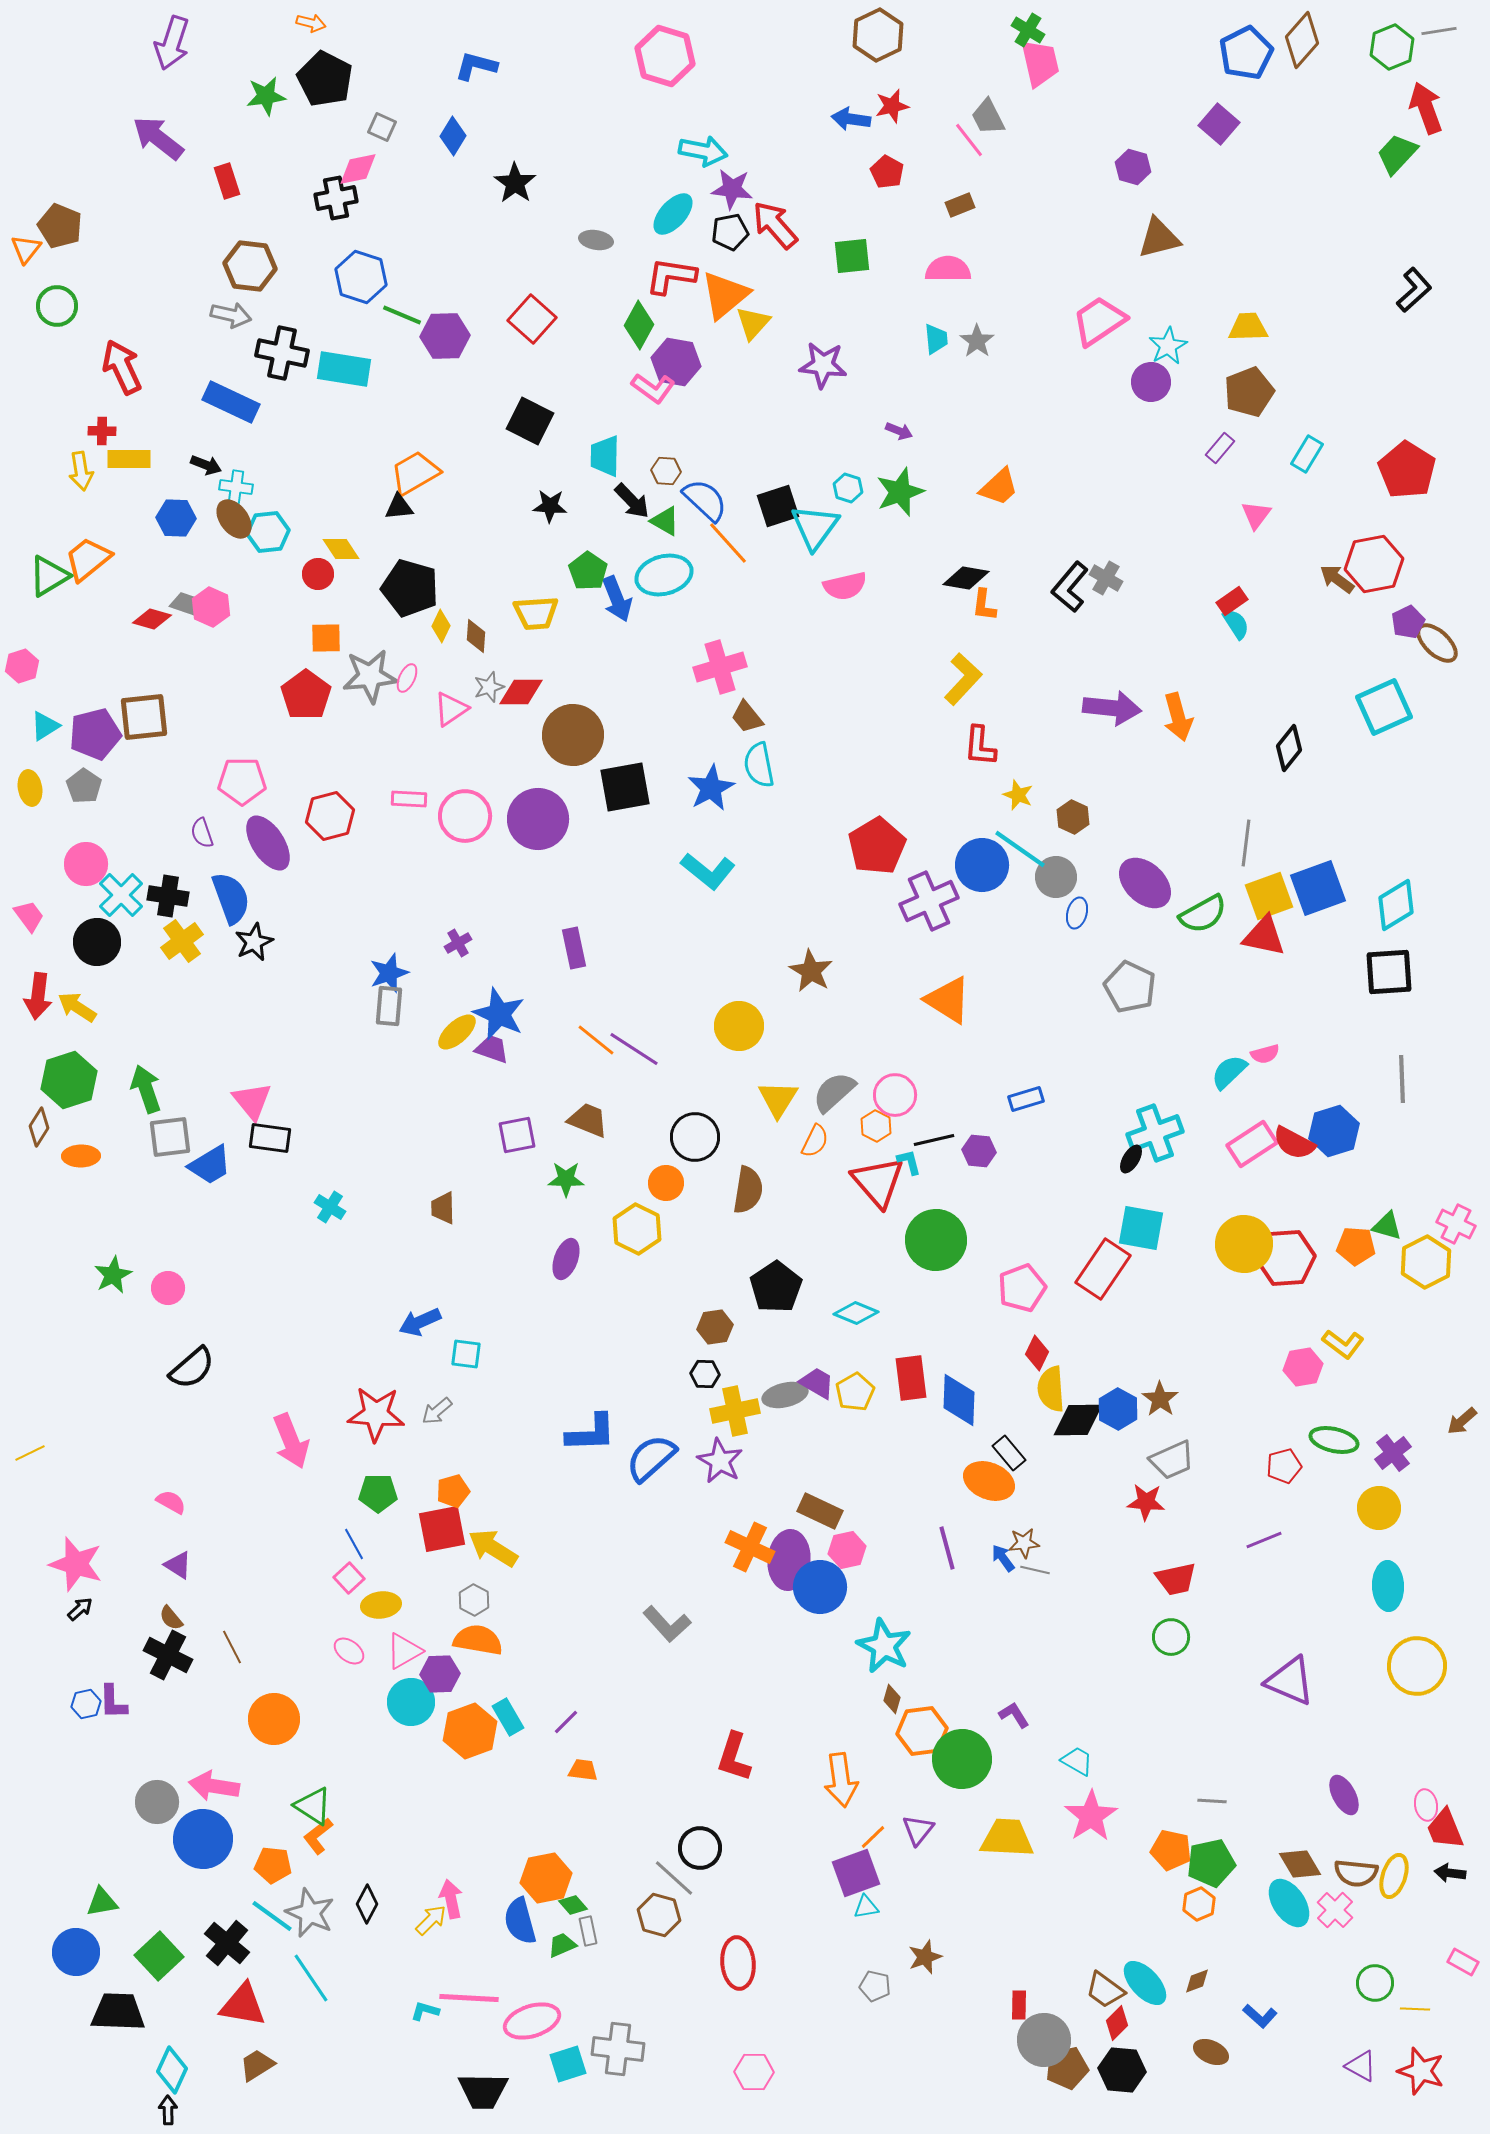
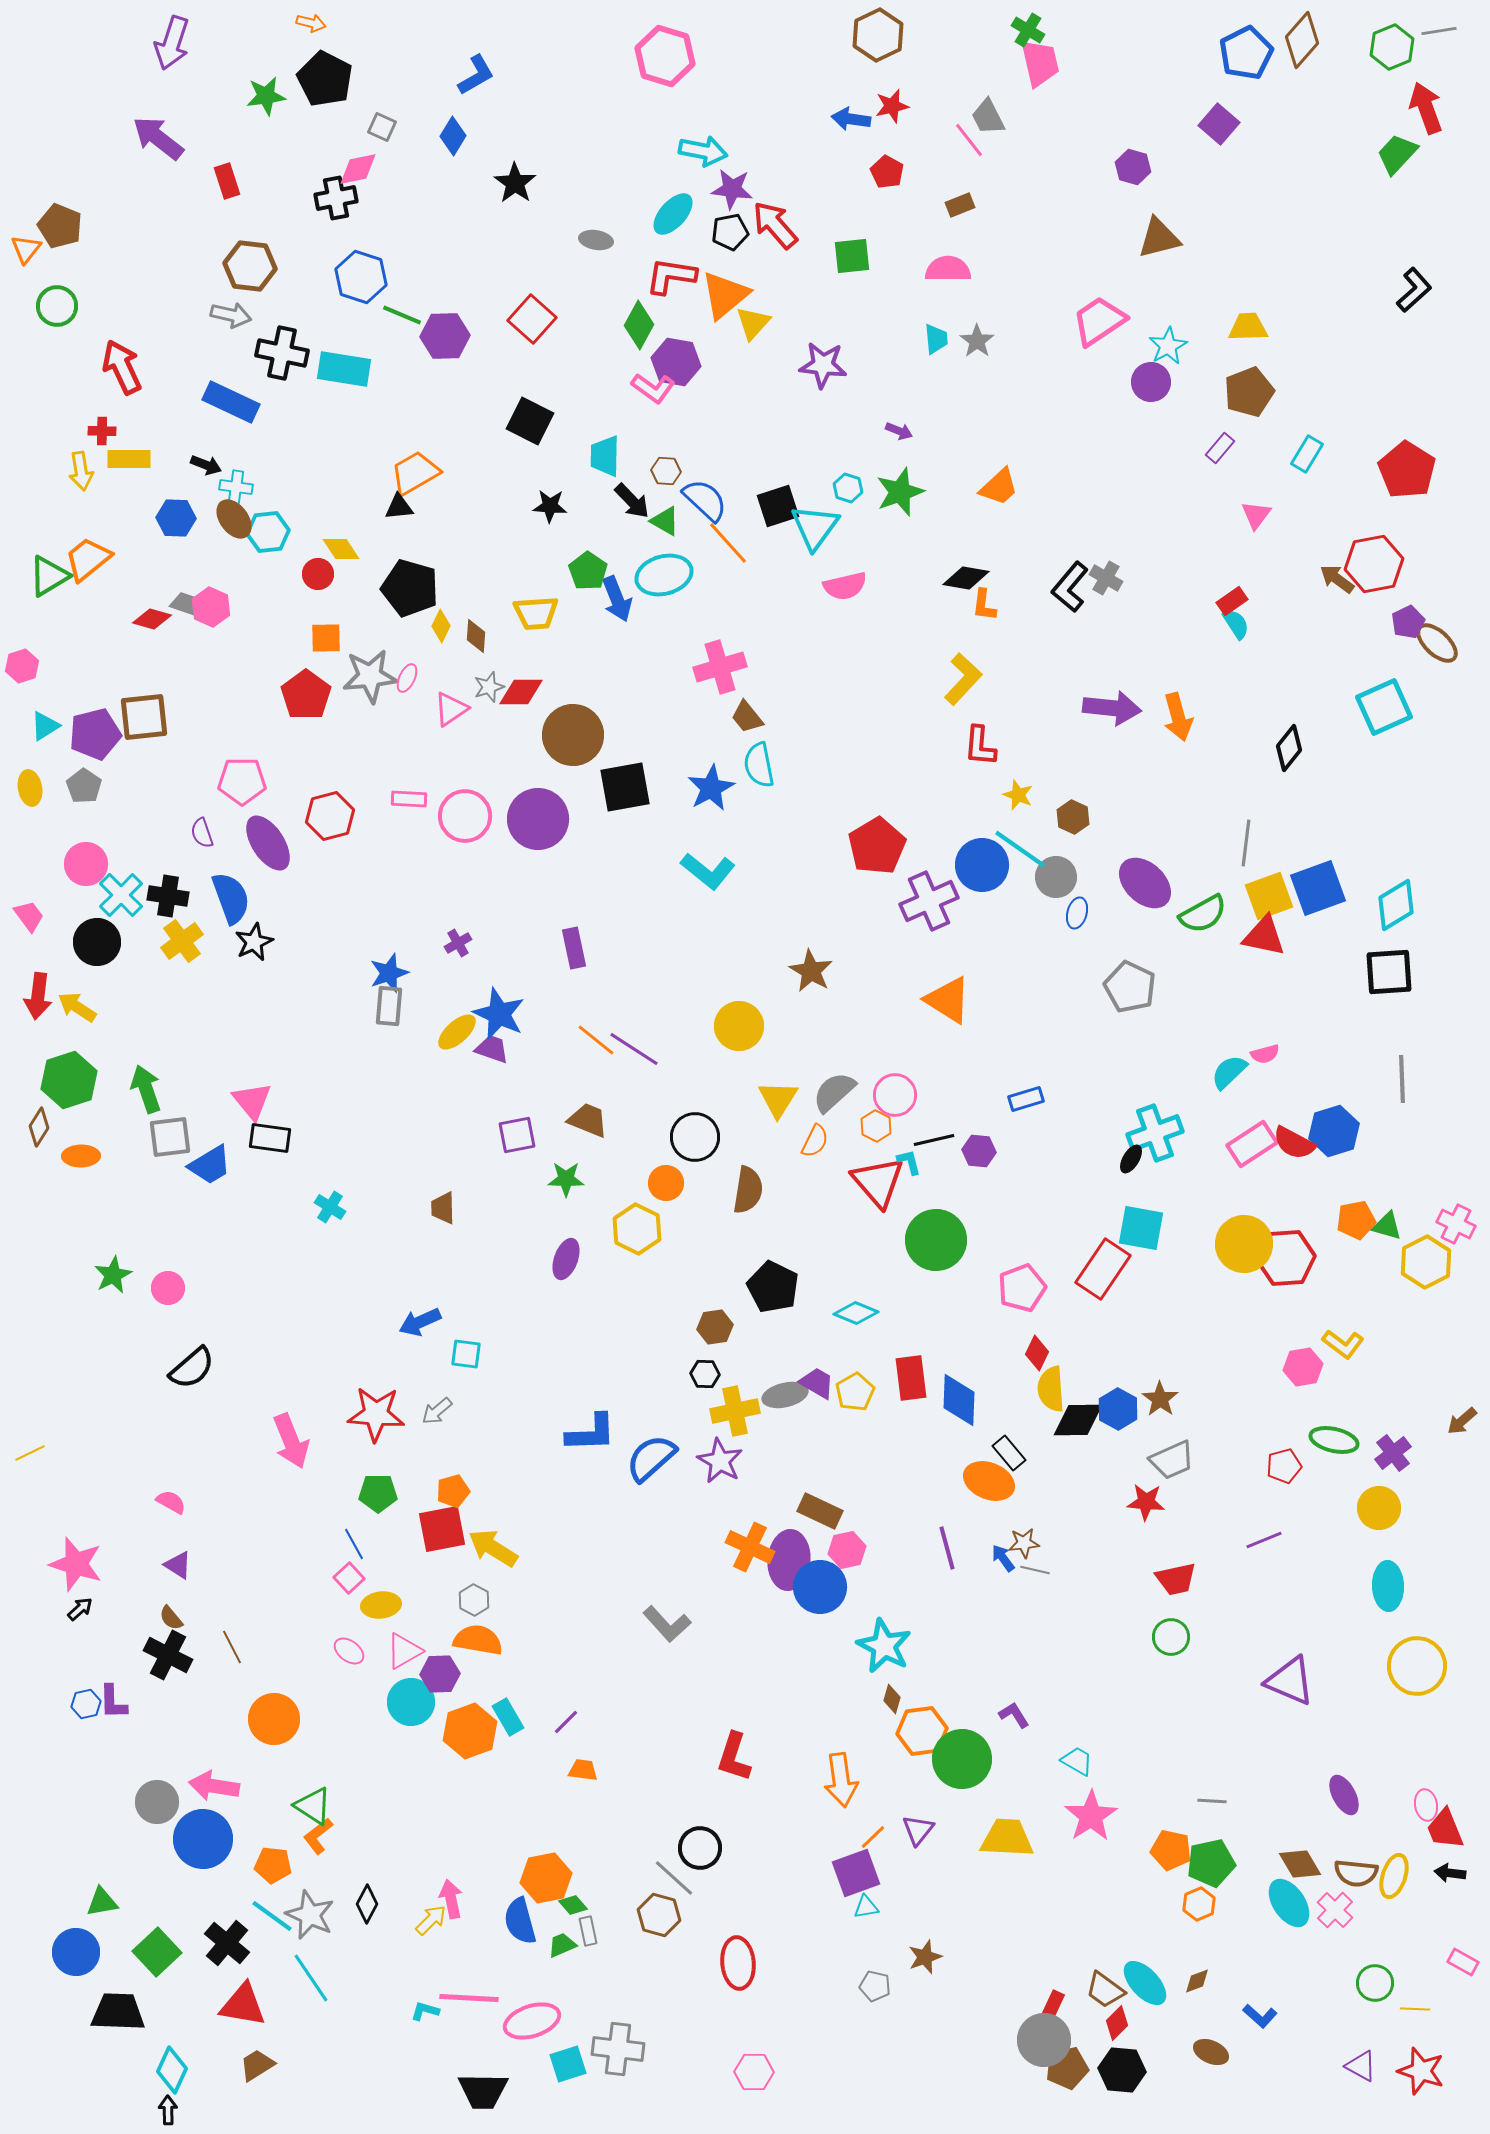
blue L-shape at (476, 66): moved 9 px down; rotated 135 degrees clockwise
orange pentagon at (1356, 1246): moved 26 px up; rotated 15 degrees counterclockwise
black pentagon at (776, 1287): moved 3 px left; rotated 12 degrees counterclockwise
gray star at (310, 1913): moved 2 px down
green square at (159, 1956): moved 2 px left, 4 px up
red rectangle at (1019, 2005): moved 34 px right; rotated 24 degrees clockwise
